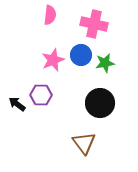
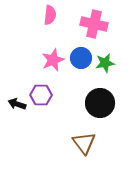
blue circle: moved 3 px down
black arrow: rotated 18 degrees counterclockwise
